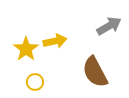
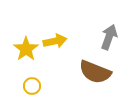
gray arrow: moved 11 px down; rotated 40 degrees counterclockwise
brown semicircle: rotated 40 degrees counterclockwise
yellow circle: moved 3 px left, 4 px down
